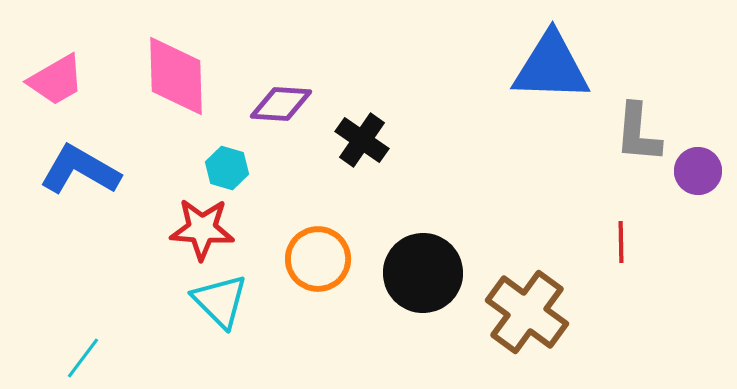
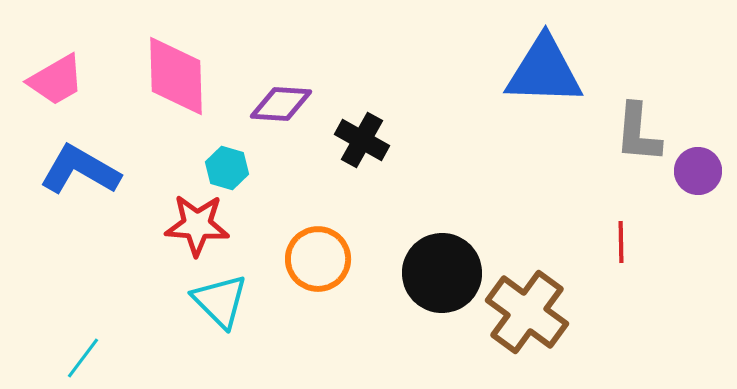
blue triangle: moved 7 px left, 4 px down
black cross: rotated 6 degrees counterclockwise
red star: moved 5 px left, 4 px up
black circle: moved 19 px right
